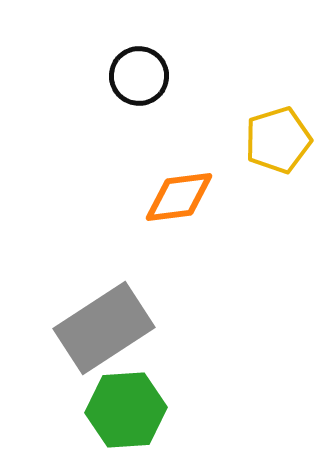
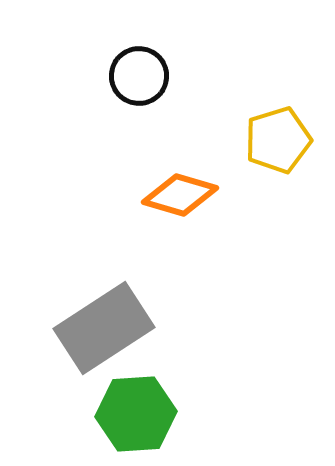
orange diamond: moved 1 px right, 2 px up; rotated 24 degrees clockwise
green hexagon: moved 10 px right, 4 px down
